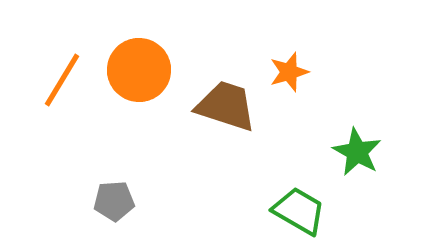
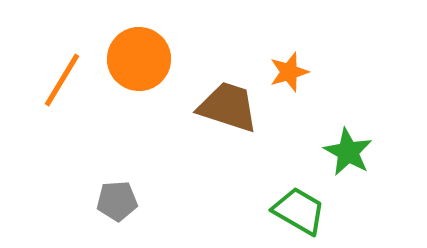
orange circle: moved 11 px up
brown trapezoid: moved 2 px right, 1 px down
green star: moved 9 px left
gray pentagon: moved 3 px right
